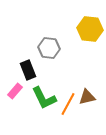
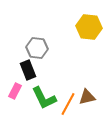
yellow hexagon: moved 1 px left, 2 px up
gray hexagon: moved 12 px left
pink rectangle: rotated 14 degrees counterclockwise
